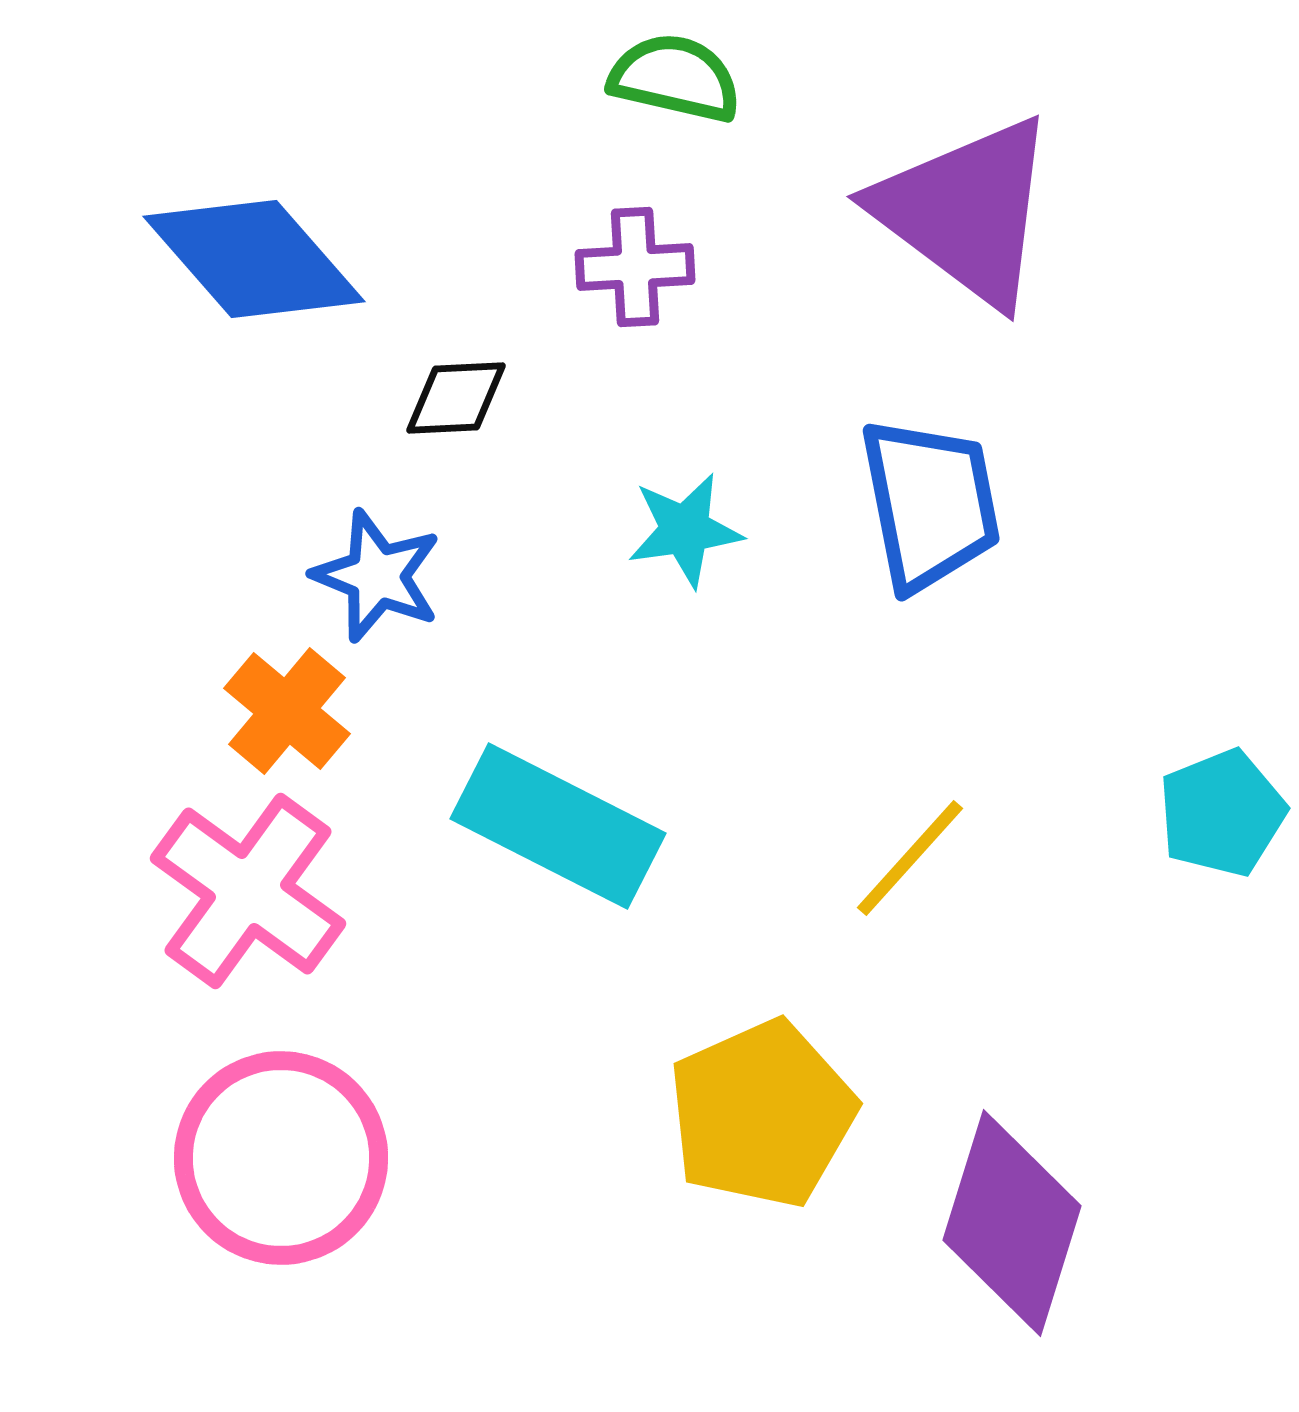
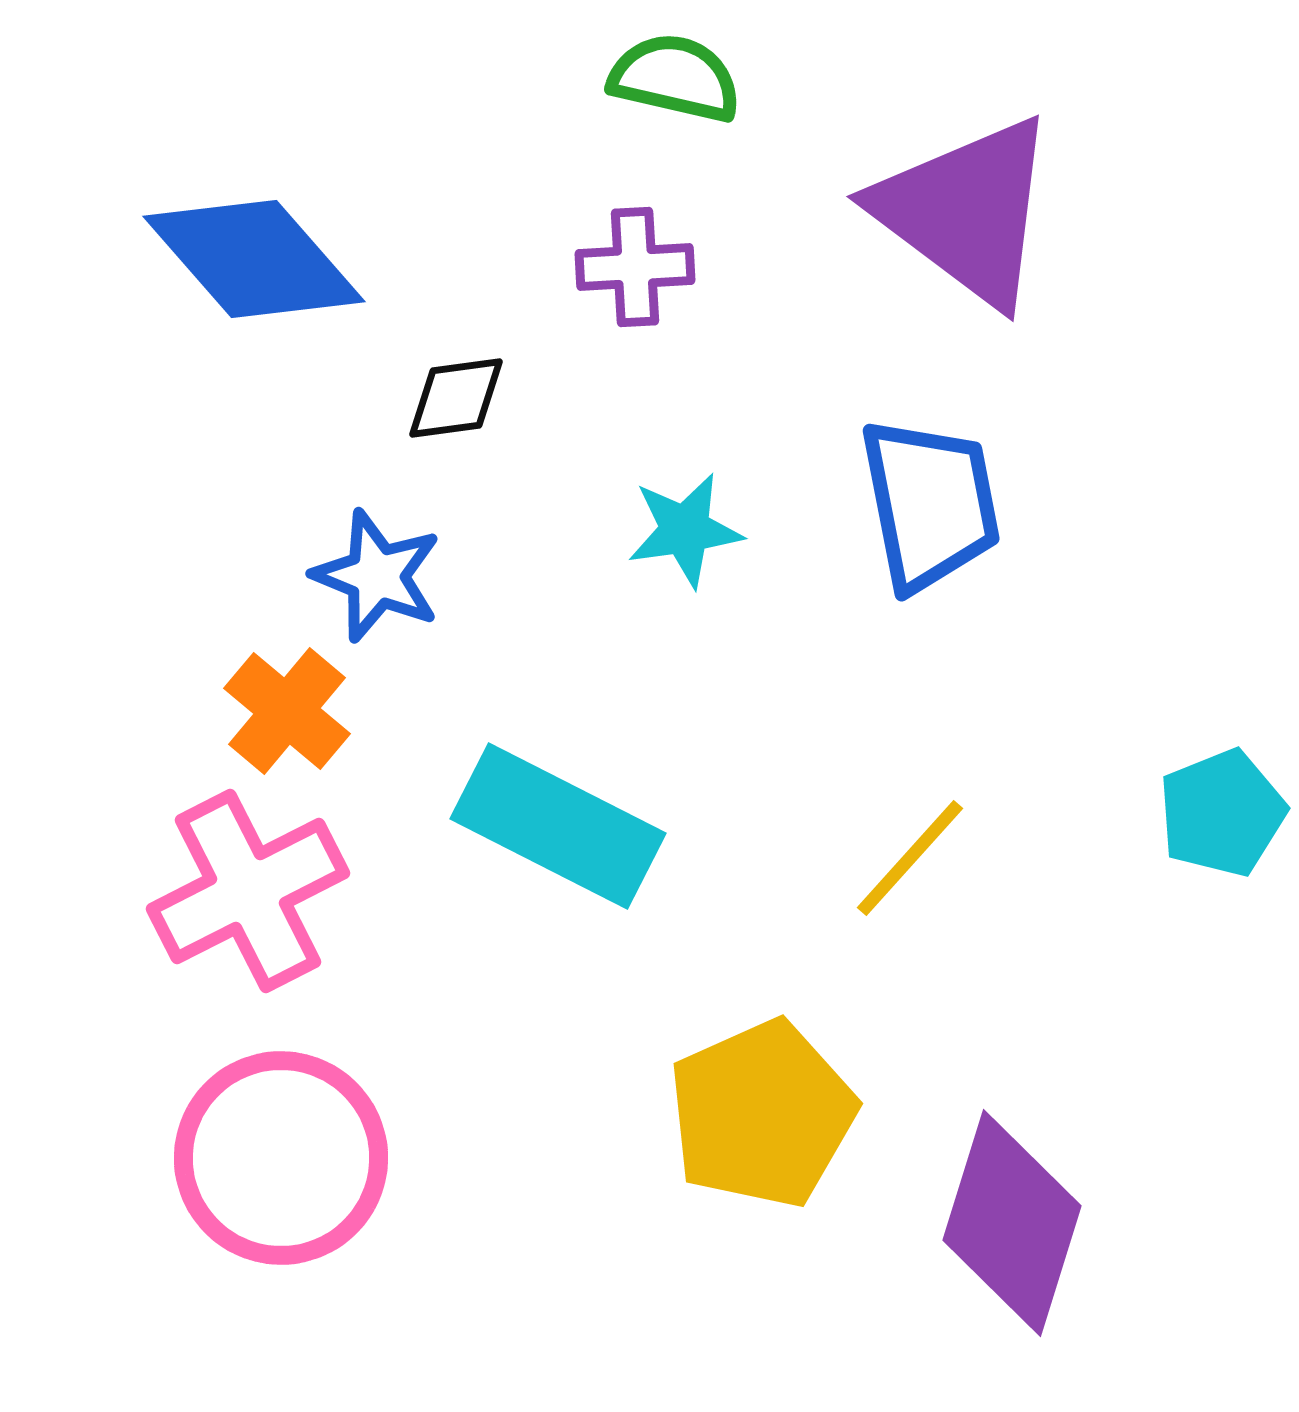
black diamond: rotated 5 degrees counterclockwise
pink cross: rotated 27 degrees clockwise
